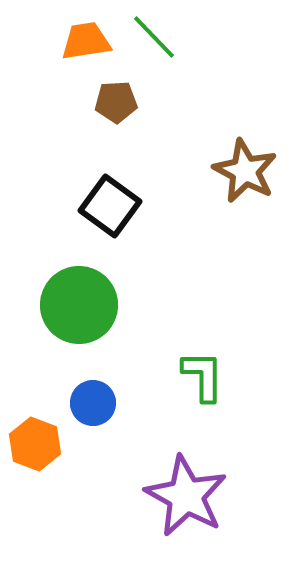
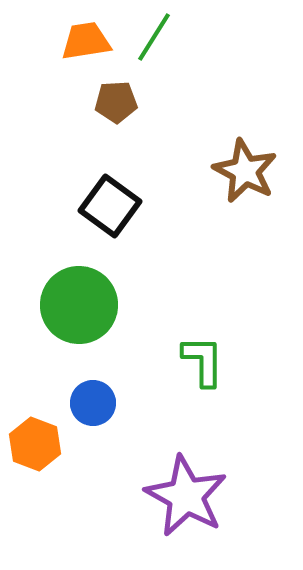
green line: rotated 76 degrees clockwise
green L-shape: moved 15 px up
